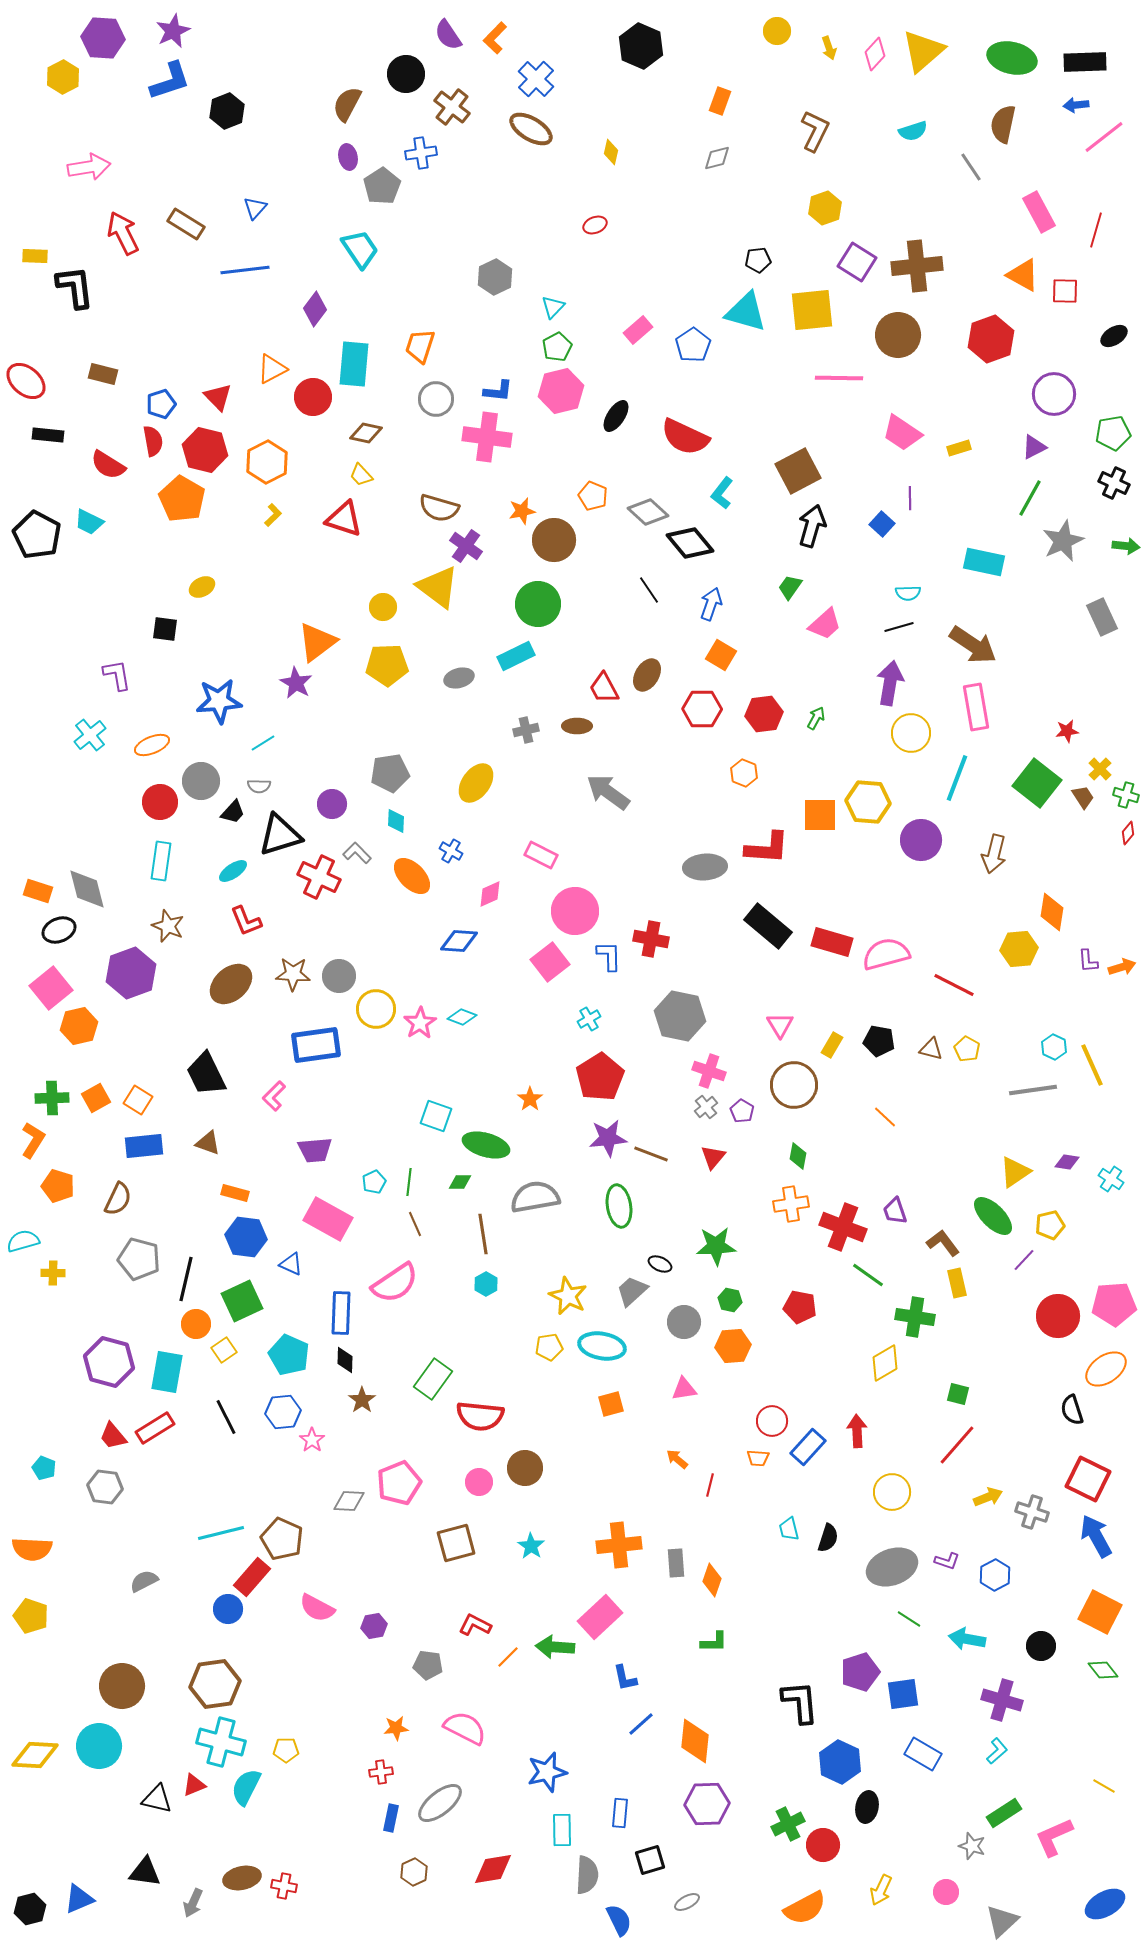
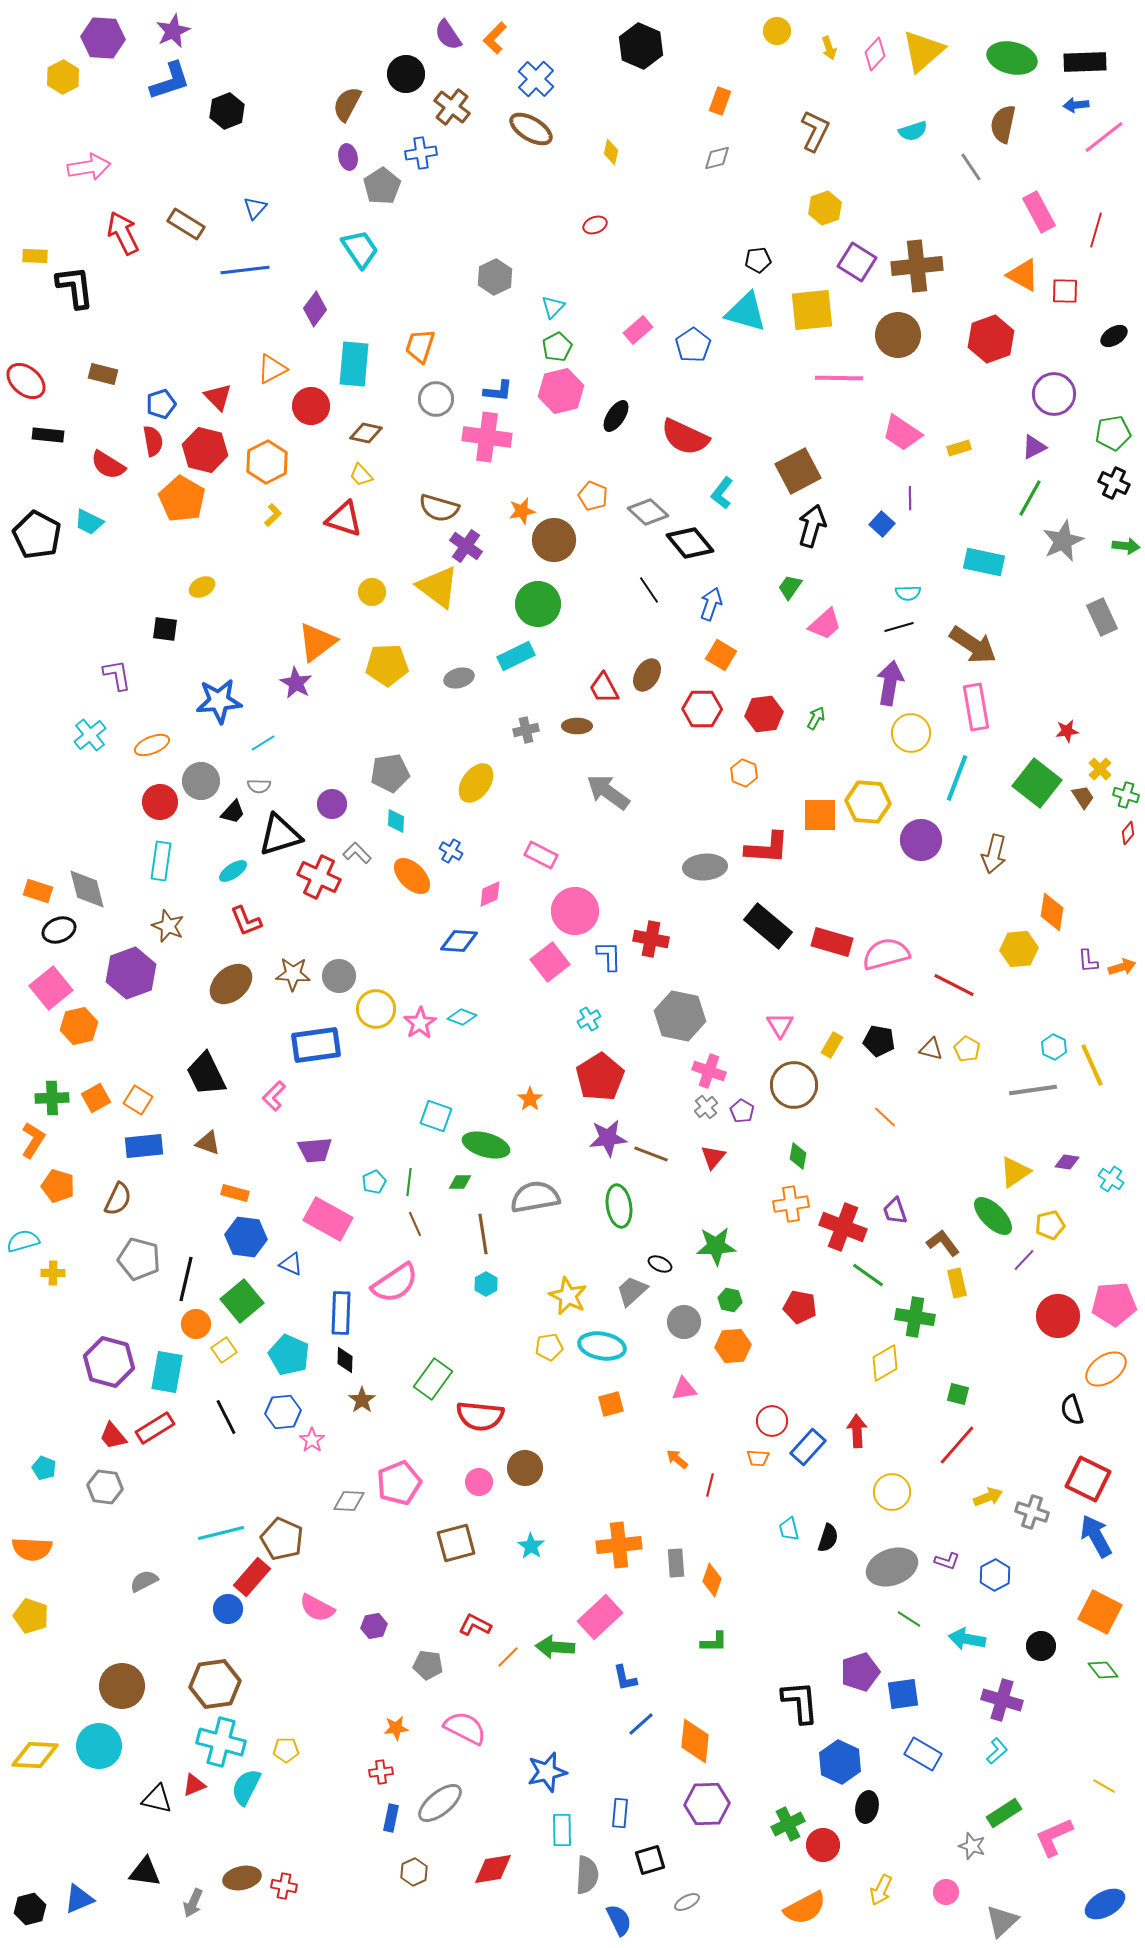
red circle at (313, 397): moved 2 px left, 9 px down
yellow circle at (383, 607): moved 11 px left, 15 px up
green square at (242, 1301): rotated 15 degrees counterclockwise
